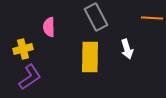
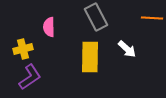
white arrow: rotated 30 degrees counterclockwise
